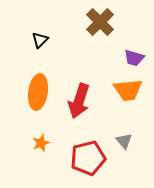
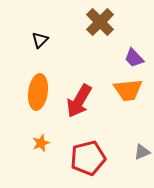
purple trapezoid: rotated 30 degrees clockwise
red arrow: rotated 12 degrees clockwise
gray triangle: moved 18 px right, 11 px down; rotated 48 degrees clockwise
